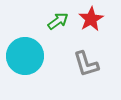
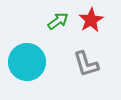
red star: moved 1 px down
cyan circle: moved 2 px right, 6 px down
